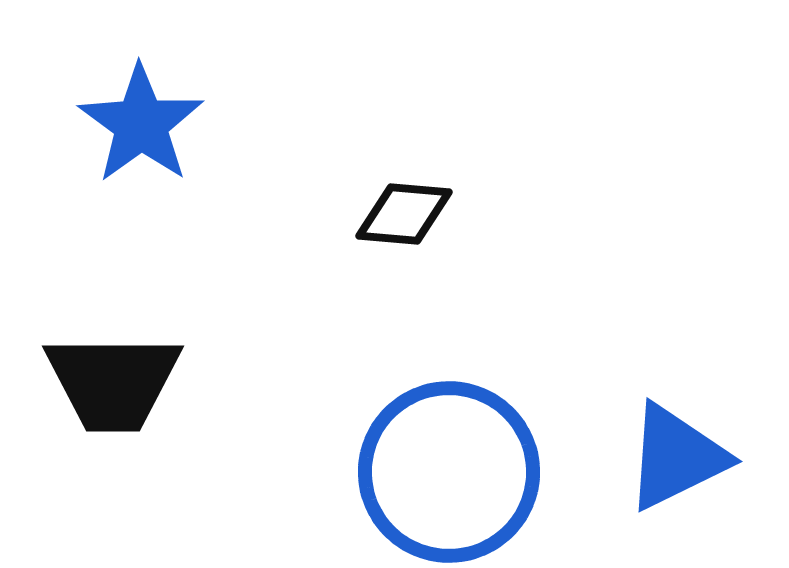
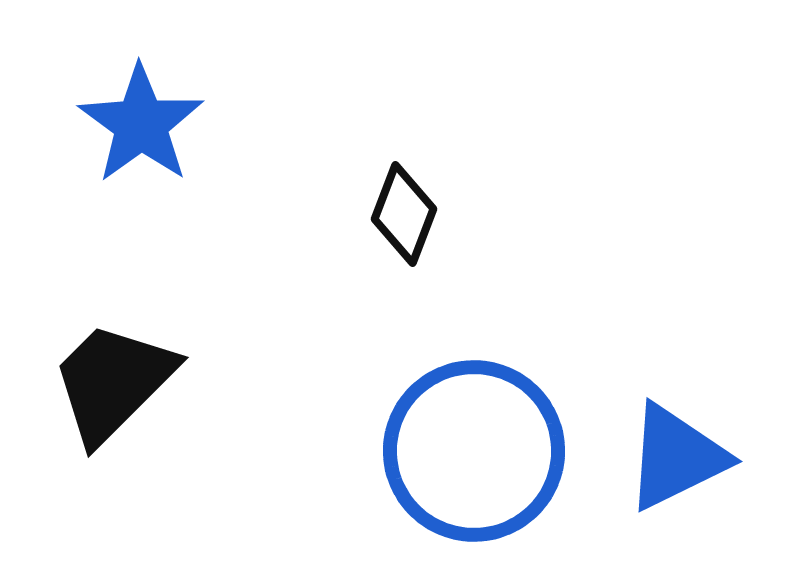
black diamond: rotated 74 degrees counterclockwise
black trapezoid: rotated 135 degrees clockwise
blue circle: moved 25 px right, 21 px up
